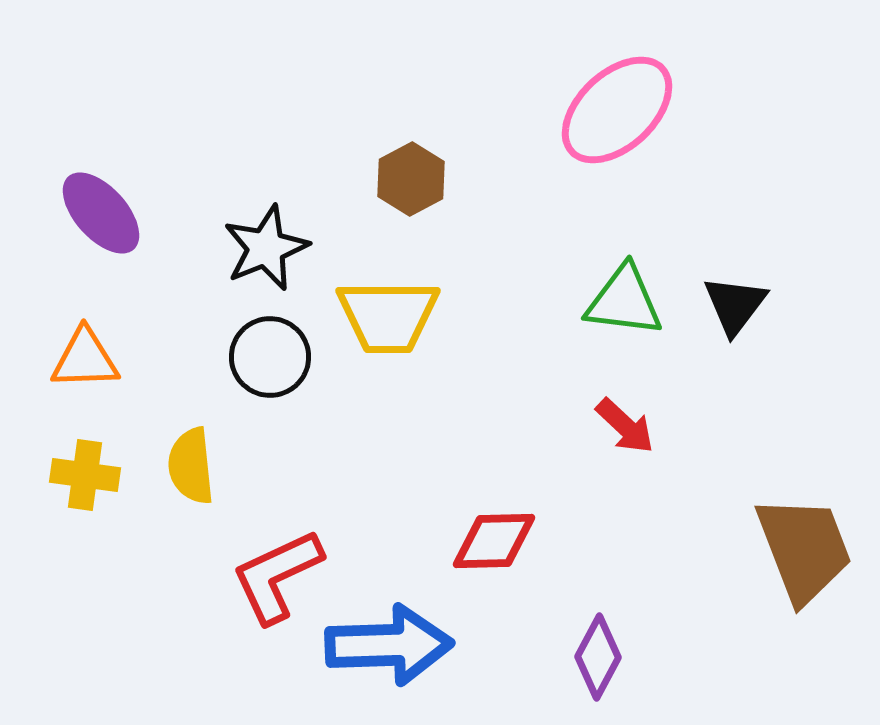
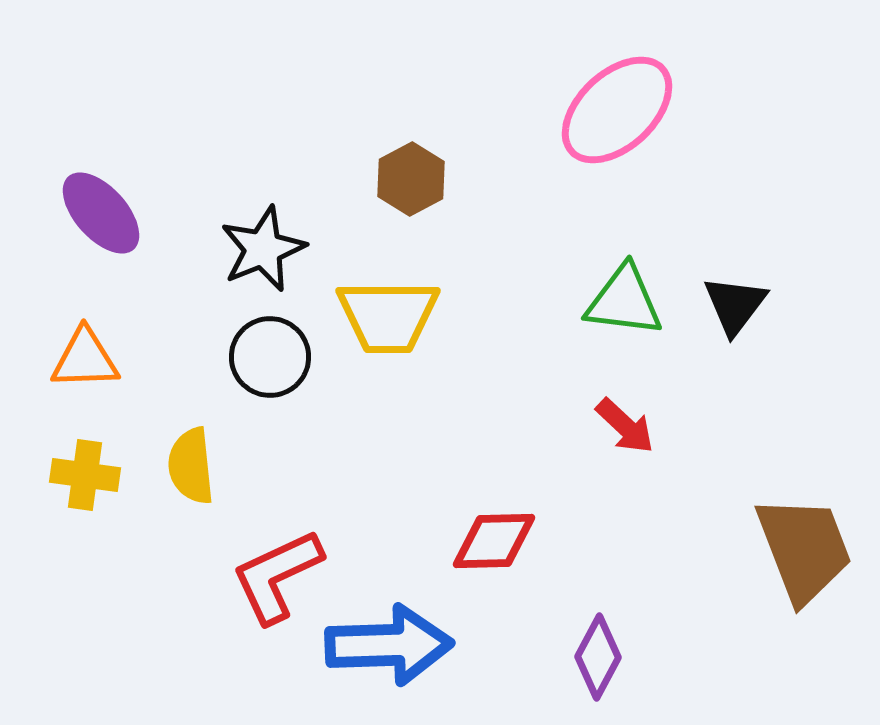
black star: moved 3 px left, 1 px down
